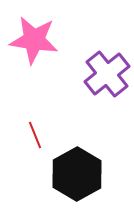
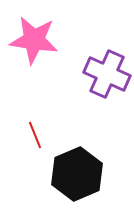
purple cross: rotated 27 degrees counterclockwise
black hexagon: rotated 6 degrees clockwise
